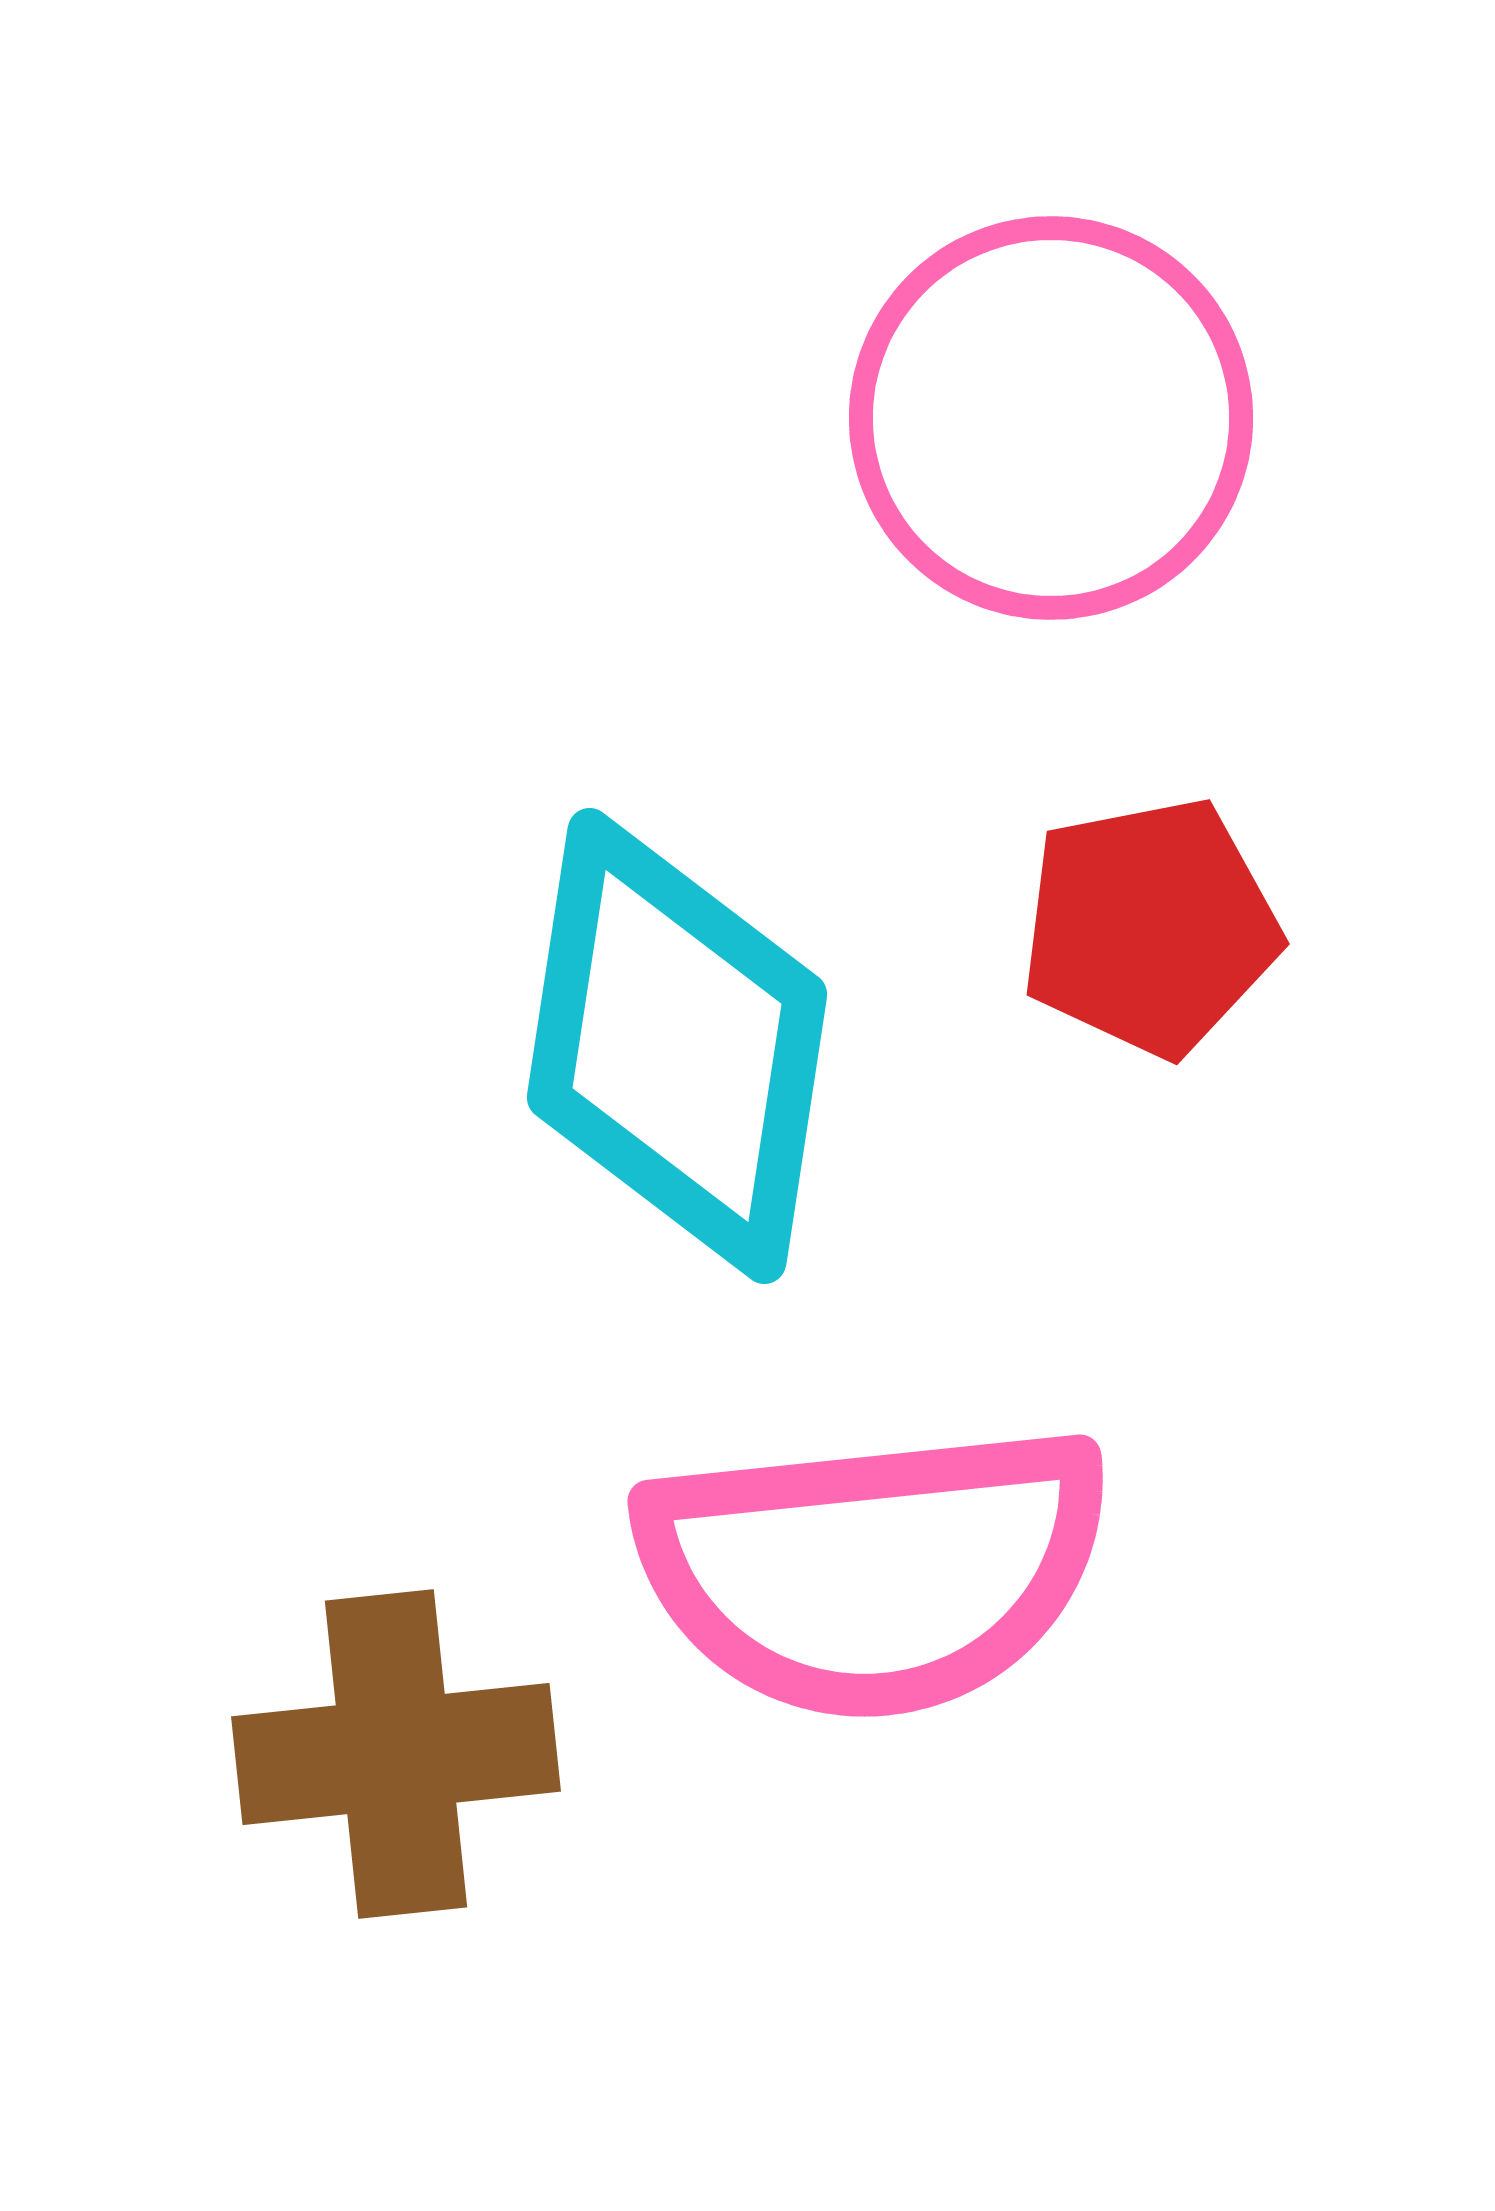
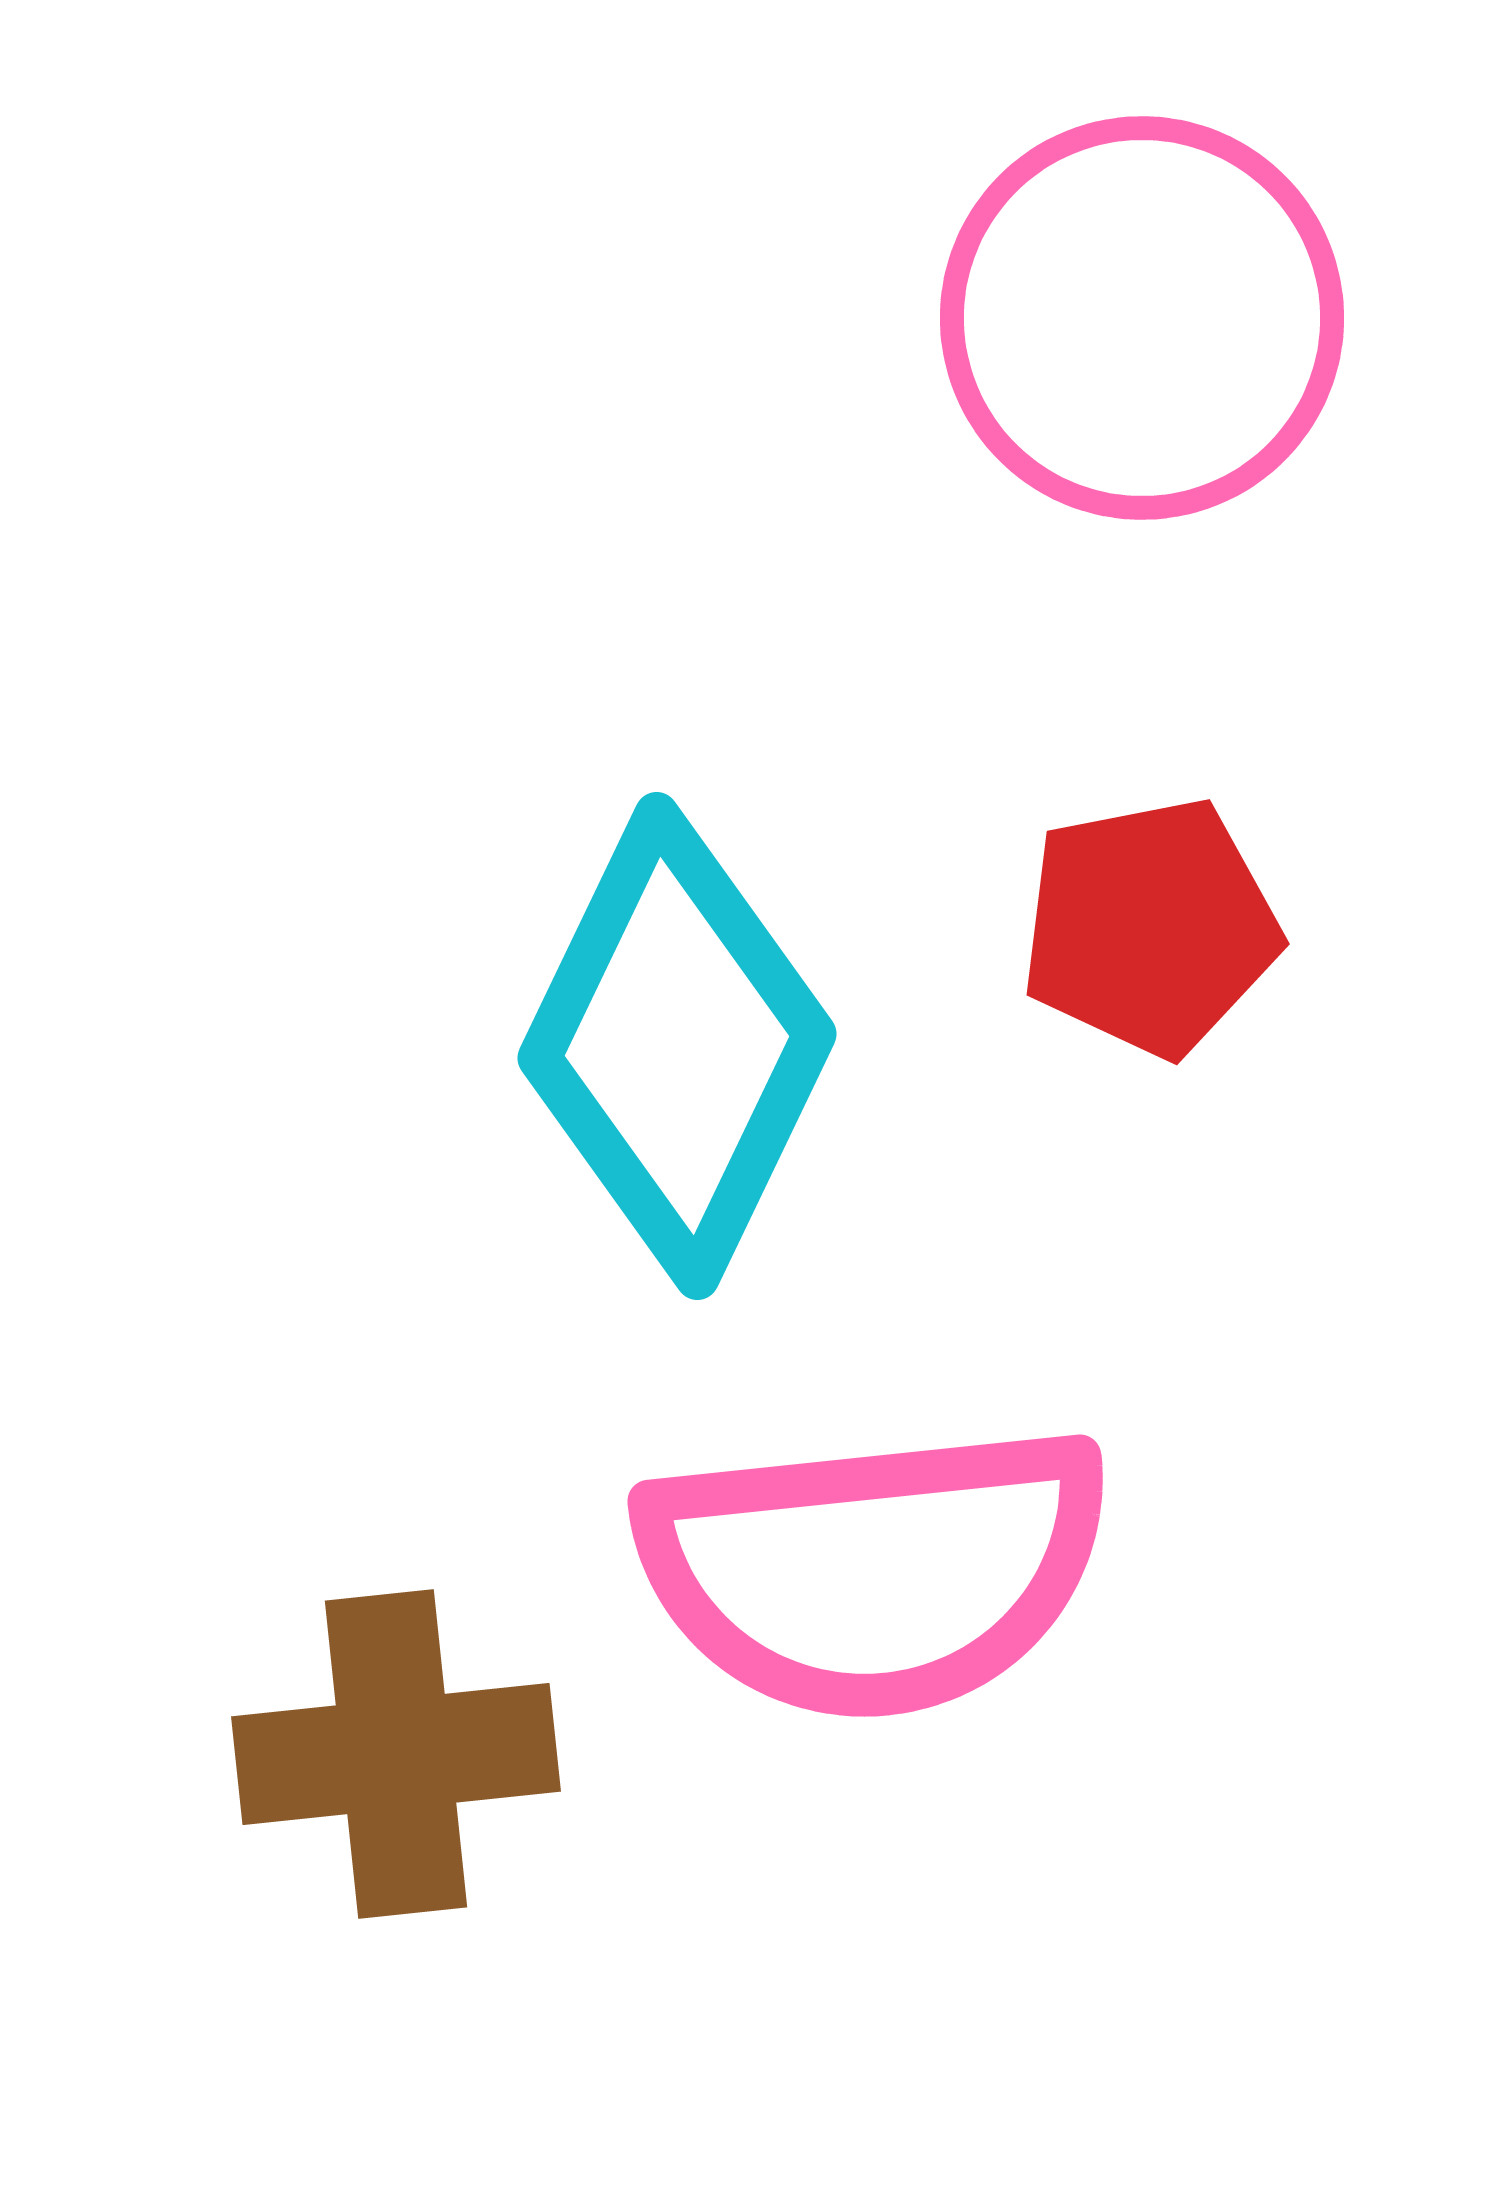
pink circle: moved 91 px right, 100 px up
cyan diamond: rotated 17 degrees clockwise
